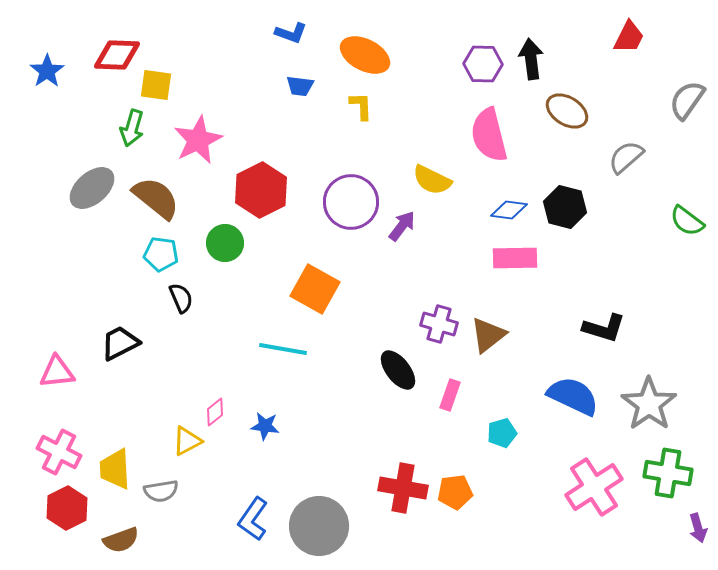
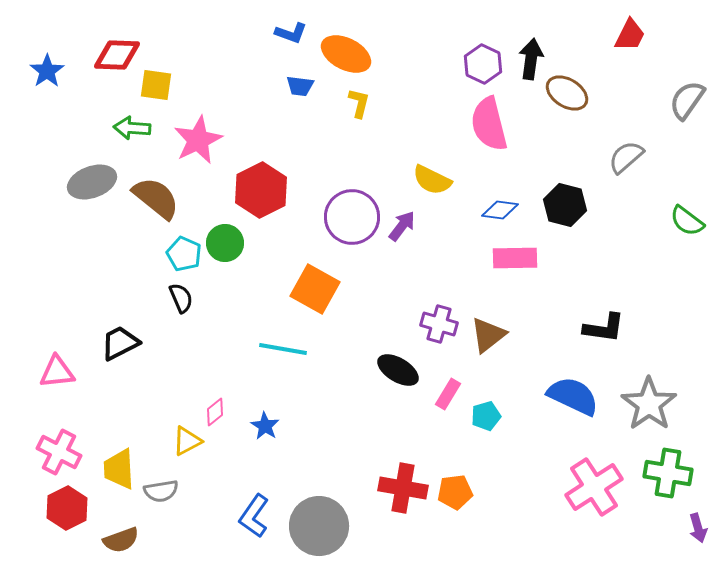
red trapezoid at (629, 37): moved 1 px right, 2 px up
orange ellipse at (365, 55): moved 19 px left, 1 px up
black arrow at (531, 59): rotated 15 degrees clockwise
purple hexagon at (483, 64): rotated 24 degrees clockwise
yellow L-shape at (361, 106): moved 2 px left, 3 px up; rotated 16 degrees clockwise
brown ellipse at (567, 111): moved 18 px up
green arrow at (132, 128): rotated 78 degrees clockwise
pink semicircle at (489, 135): moved 11 px up
gray ellipse at (92, 188): moved 6 px up; rotated 21 degrees clockwise
purple circle at (351, 202): moved 1 px right, 15 px down
black hexagon at (565, 207): moved 2 px up
blue diamond at (509, 210): moved 9 px left
cyan pentagon at (161, 254): moved 23 px right; rotated 16 degrees clockwise
black L-shape at (604, 328): rotated 9 degrees counterclockwise
black ellipse at (398, 370): rotated 21 degrees counterclockwise
pink rectangle at (450, 395): moved 2 px left, 1 px up; rotated 12 degrees clockwise
blue star at (265, 426): rotated 24 degrees clockwise
cyan pentagon at (502, 433): moved 16 px left, 17 px up
yellow trapezoid at (115, 469): moved 4 px right
blue L-shape at (253, 519): moved 1 px right, 3 px up
